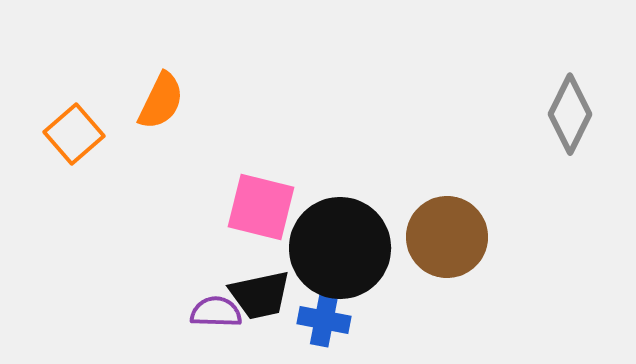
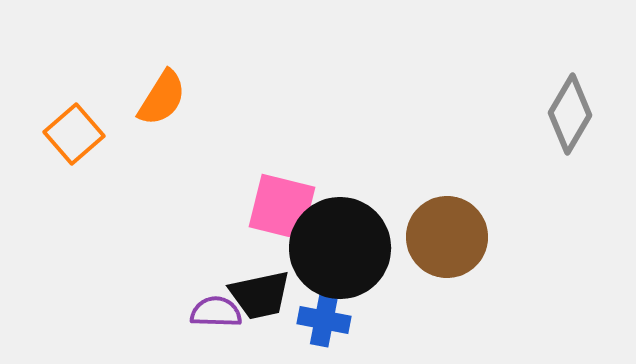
orange semicircle: moved 1 px right, 3 px up; rotated 6 degrees clockwise
gray diamond: rotated 4 degrees clockwise
pink square: moved 21 px right
